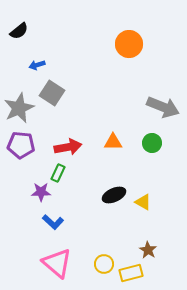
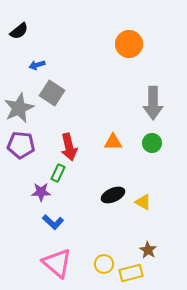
gray arrow: moved 10 px left, 4 px up; rotated 68 degrees clockwise
red arrow: moved 1 px right; rotated 88 degrees clockwise
black ellipse: moved 1 px left
